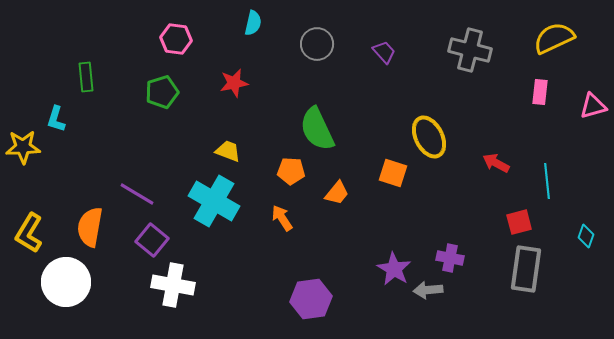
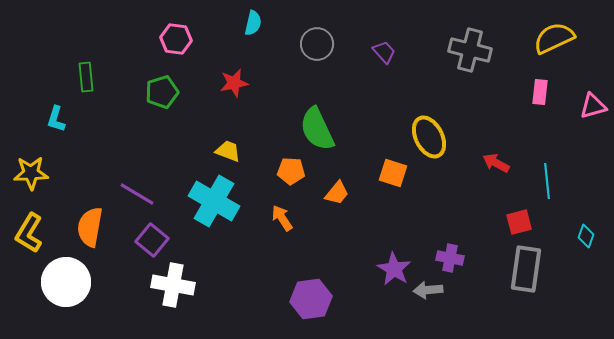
yellow star: moved 8 px right, 26 px down
